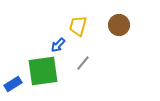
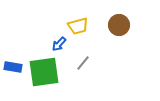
yellow trapezoid: rotated 120 degrees counterclockwise
blue arrow: moved 1 px right, 1 px up
green square: moved 1 px right, 1 px down
blue rectangle: moved 17 px up; rotated 42 degrees clockwise
